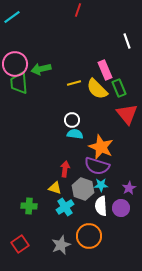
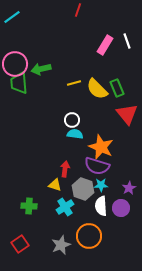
pink rectangle: moved 25 px up; rotated 54 degrees clockwise
green rectangle: moved 2 px left
yellow triangle: moved 3 px up
